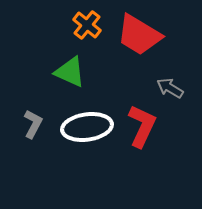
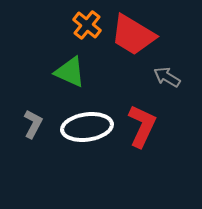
red trapezoid: moved 6 px left
gray arrow: moved 3 px left, 11 px up
